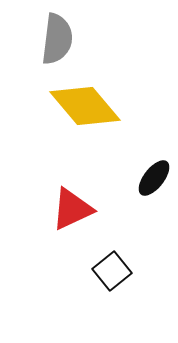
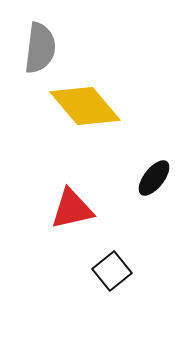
gray semicircle: moved 17 px left, 9 px down
red triangle: rotated 12 degrees clockwise
